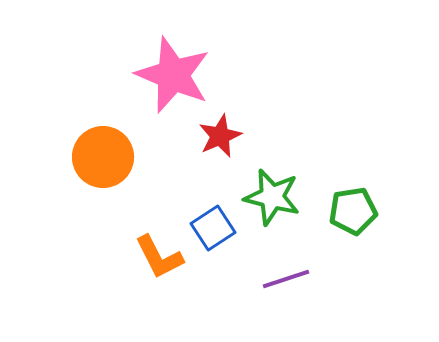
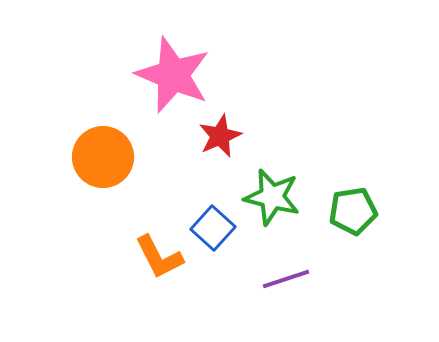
blue square: rotated 15 degrees counterclockwise
